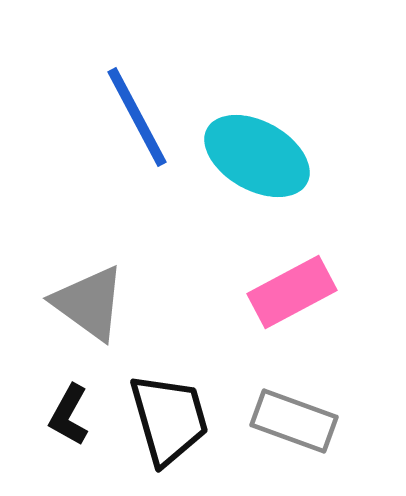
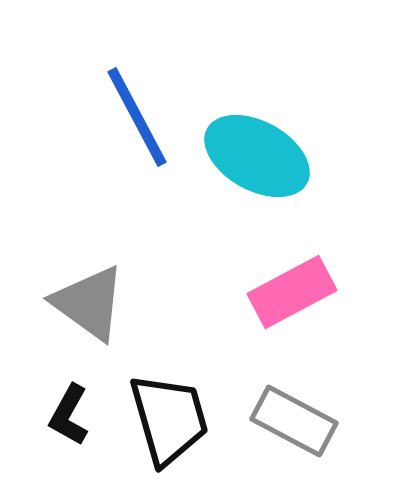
gray rectangle: rotated 8 degrees clockwise
